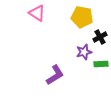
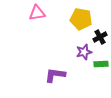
pink triangle: rotated 42 degrees counterclockwise
yellow pentagon: moved 1 px left, 2 px down
purple L-shape: rotated 140 degrees counterclockwise
